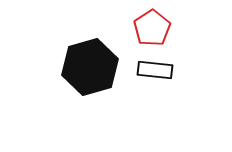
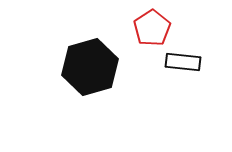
black rectangle: moved 28 px right, 8 px up
